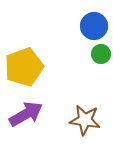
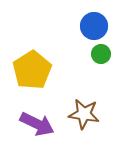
yellow pentagon: moved 8 px right, 3 px down; rotated 12 degrees counterclockwise
purple arrow: moved 11 px right, 10 px down; rotated 56 degrees clockwise
brown star: moved 1 px left, 6 px up
